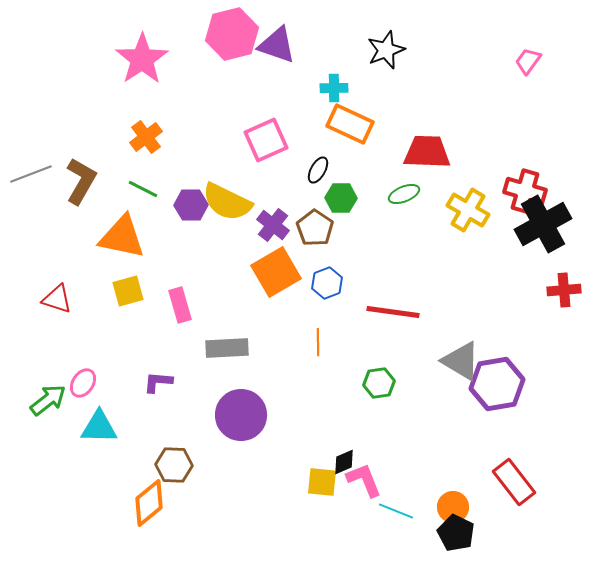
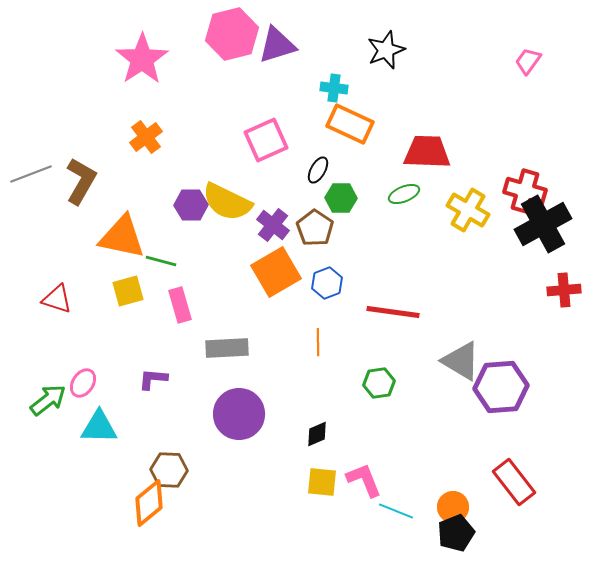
purple triangle at (277, 45): rotated 36 degrees counterclockwise
cyan cross at (334, 88): rotated 8 degrees clockwise
green line at (143, 189): moved 18 px right, 72 px down; rotated 12 degrees counterclockwise
purple L-shape at (158, 382): moved 5 px left, 3 px up
purple hexagon at (497, 384): moved 4 px right, 3 px down; rotated 6 degrees clockwise
purple circle at (241, 415): moved 2 px left, 1 px up
black diamond at (344, 462): moved 27 px left, 28 px up
brown hexagon at (174, 465): moved 5 px left, 5 px down
black pentagon at (456, 533): rotated 24 degrees clockwise
